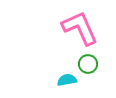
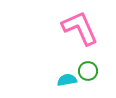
green circle: moved 7 px down
